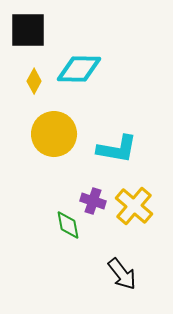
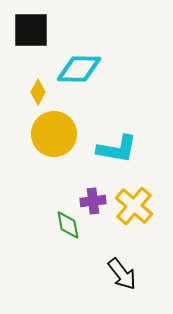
black square: moved 3 px right
yellow diamond: moved 4 px right, 11 px down
purple cross: rotated 25 degrees counterclockwise
